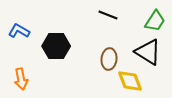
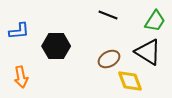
blue L-shape: rotated 145 degrees clockwise
brown ellipse: rotated 55 degrees clockwise
orange arrow: moved 2 px up
